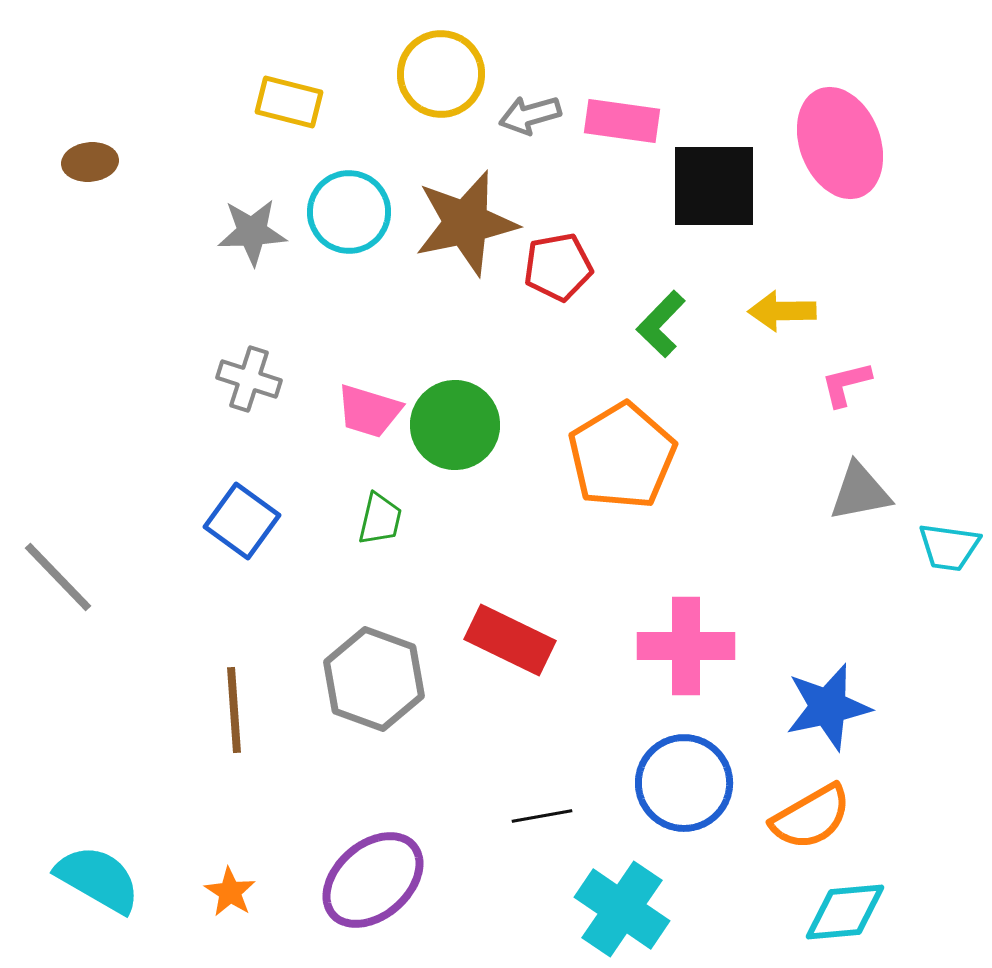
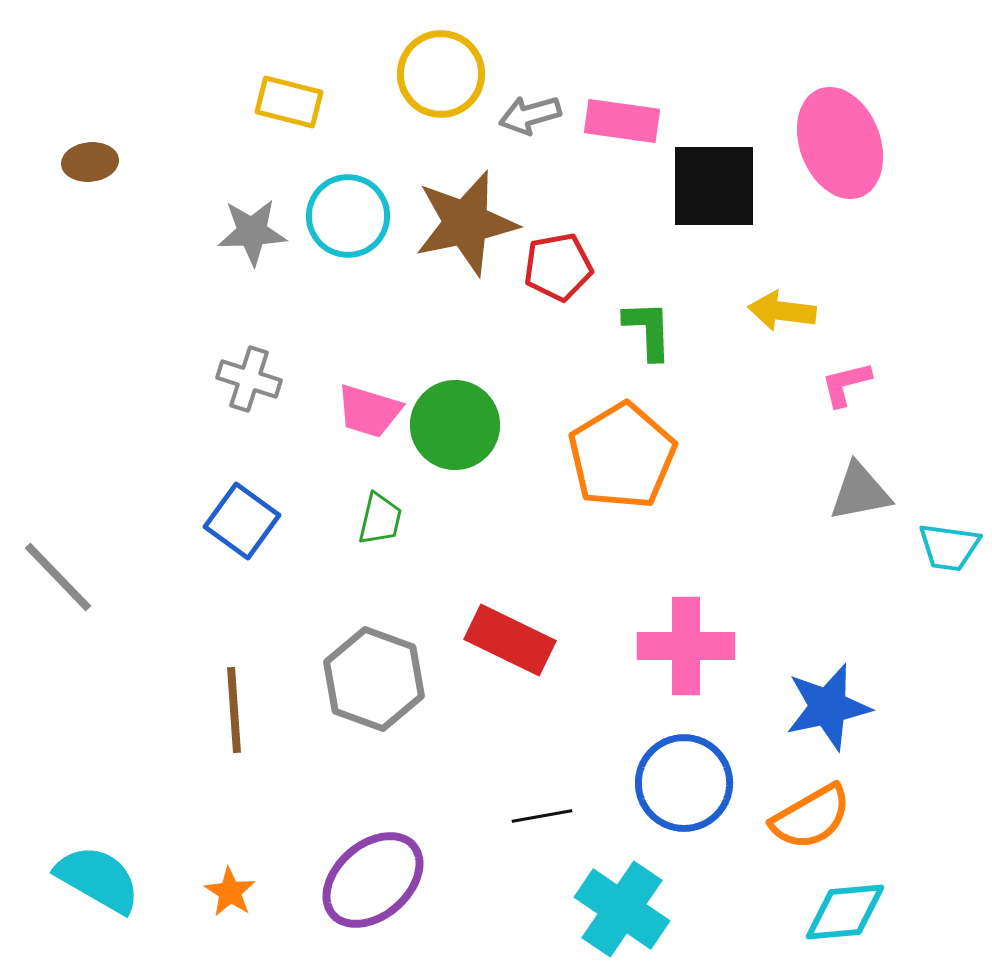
cyan circle: moved 1 px left, 4 px down
yellow arrow: rotated 8 degrees clockwise
green L-shape: moved 13 px left, 6 px down; rotated 134 degrees clockwise
